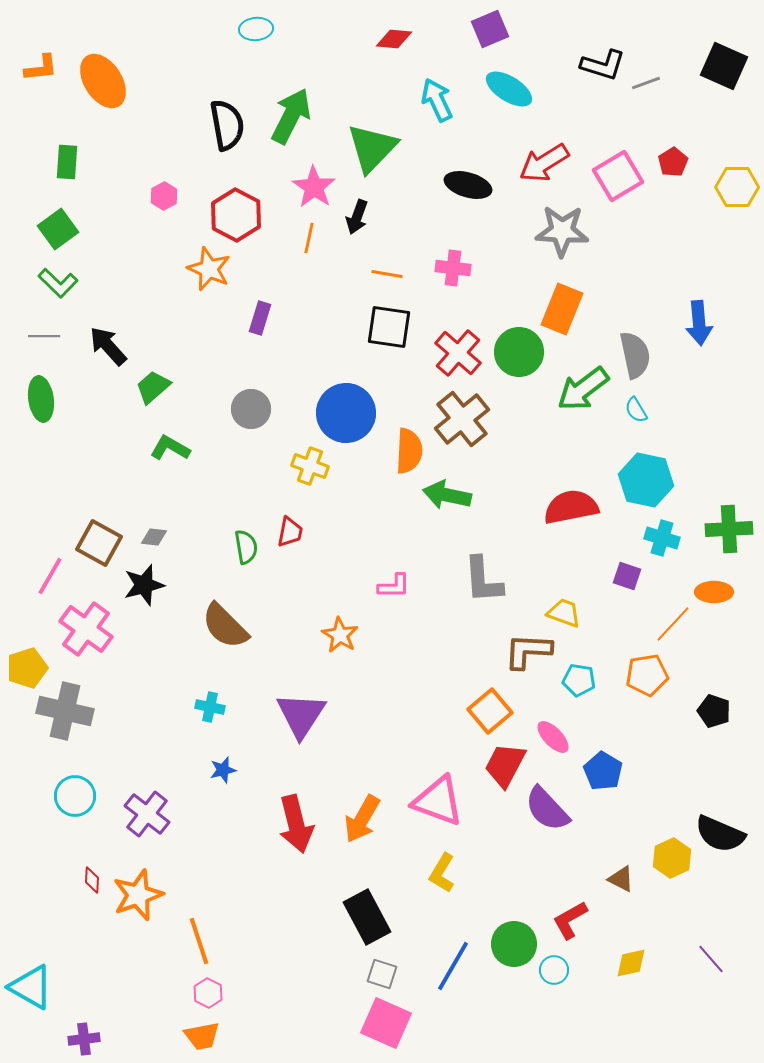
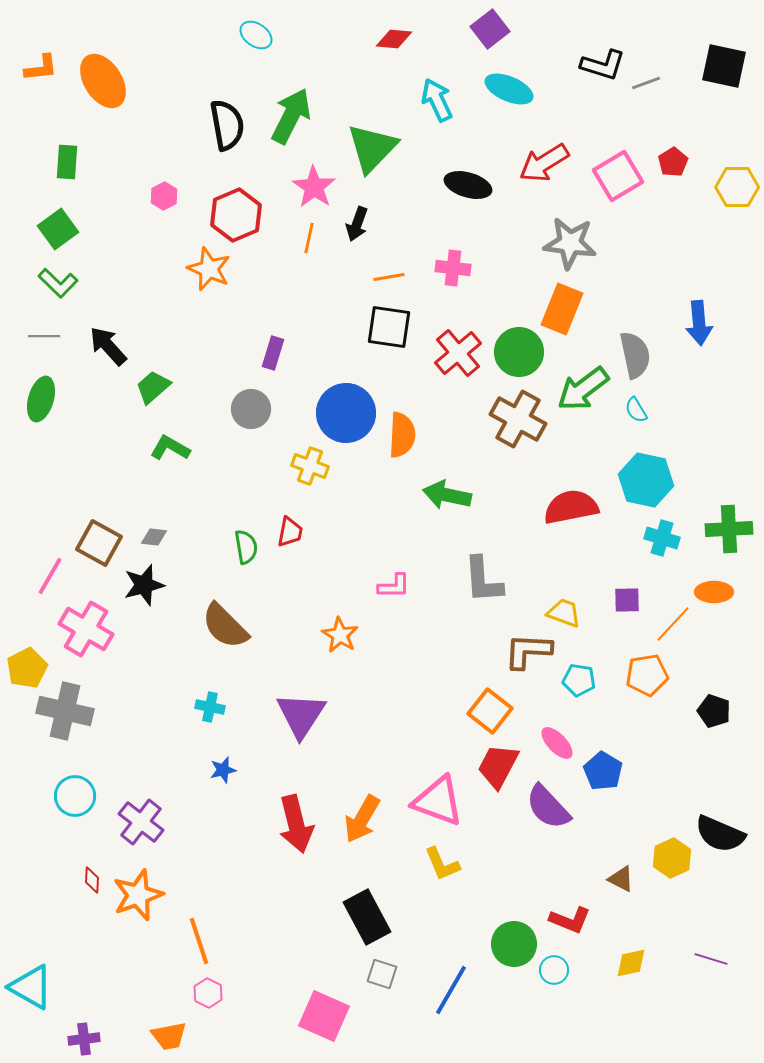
cyan ellipse at (256, 29): moved 6 px down; rotated 40 degrees clockwise
purple square at (490, 29): rotated 15 degrees counterclockwise
black square at (724, 66): rotated 12 degrees counterclockwise
cyan ellipse at (509, 89): rotated 9 degrees counterclockwise
red hexagon at (236, 215): rotated 9 degrees clockwise
black arrow at (357, 217): moved 7 px down
gray star at (562, 231): moved 8 px right, 12 px down; rotated 4 degrees clockwise
orange line at (387, 274): moved 2 px right, 3 px down; rotated 20 degrees counterclockwise
purple rectangle at (260, 318): moved 13 px right, 35 px down
red cross at (458, 353): rotated 9 degrees clockwise
green ellipse at (41, 399): rotated 24 degrees clockwise
brown cross at (462, 419): moved 56 px right; rotated 22 degrees counterclockwise
orange semicircle at (409, 451): moved 7 px left, 16 px up
purple square at (627, 576): moved 24 px down; rotated 20 degrees counterclockwise
pink cross at (86, 629): rotated 6 degrees counterclockwise
yellow pentagon at (27, 668): rotated 9 degrees counterclockwise
orange square at (490, 711): rotated 12 degrees counterclockwise
pink ellipse at (553, 737): moved 4 px right, 6 px down
red trapezoid at (505, 765): moved 7 px left, 1 px down
purple semicircle at (547, 809): moved 1 px right, 2 px up
purple cross at (147, 814): moved 6 px left, 8 px down
yellow L-shape at (442, 873): moved 9 px up; rotated 54 degrees counterclockwise
red L-shape at (570, 920): rotated 129 degrees counterclockwise
purple line at (711, 959): rotated 32 degrees counterclockwise
blue line at (453, 966): moved 2 px left, 24 px down
pink square at (386, 1023): moved 62 px left, 7 px up
orange trapezoid at (202, 1036): moved 33 px left
